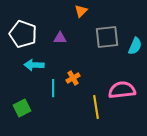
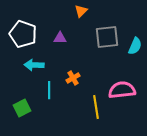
cyan line: moved 4 px left, 2 px down
